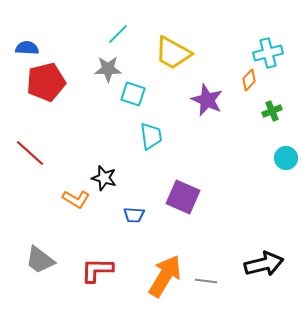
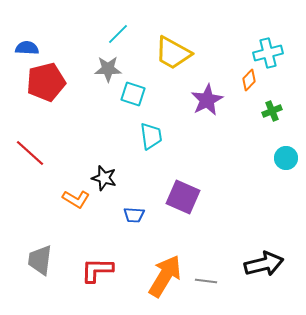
purple star: rotated 20 degrees clockwise
gray trapezoid: rotated 60 degrees clockwise
